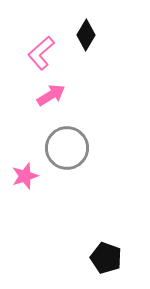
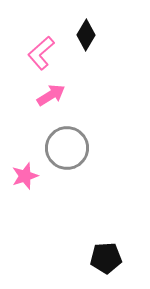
black pentagon: rotated 24 degrees counterclockwise
